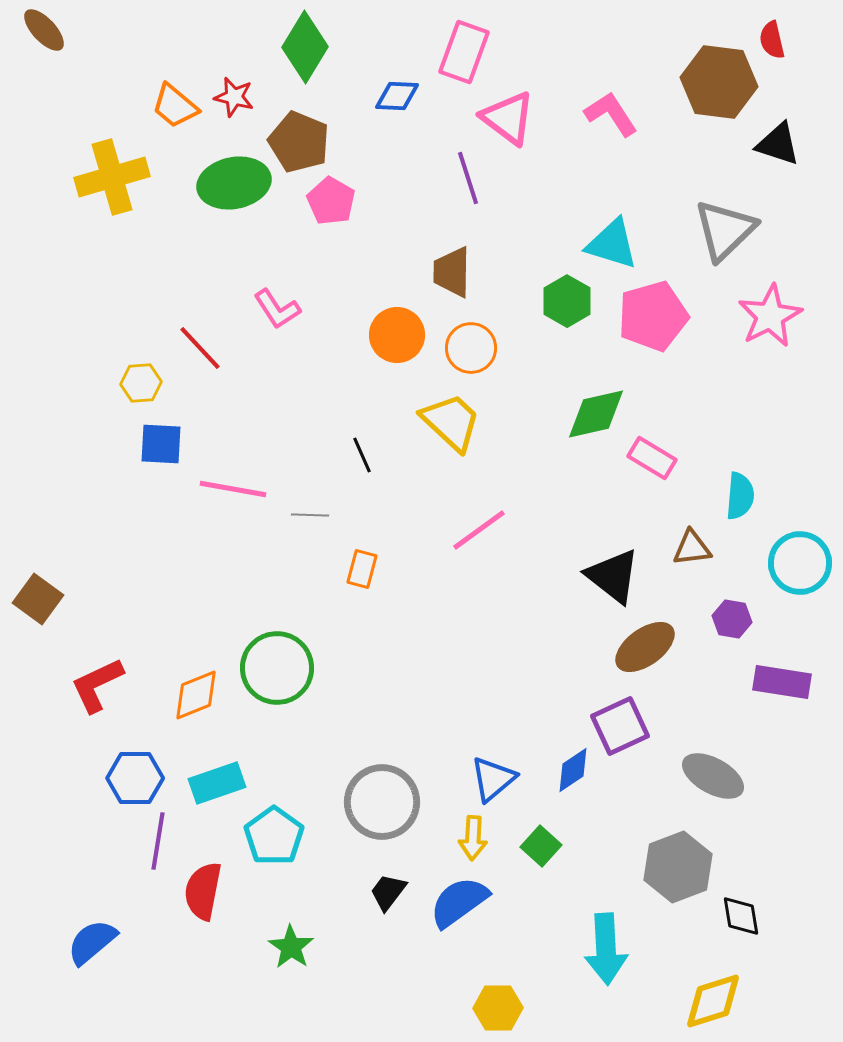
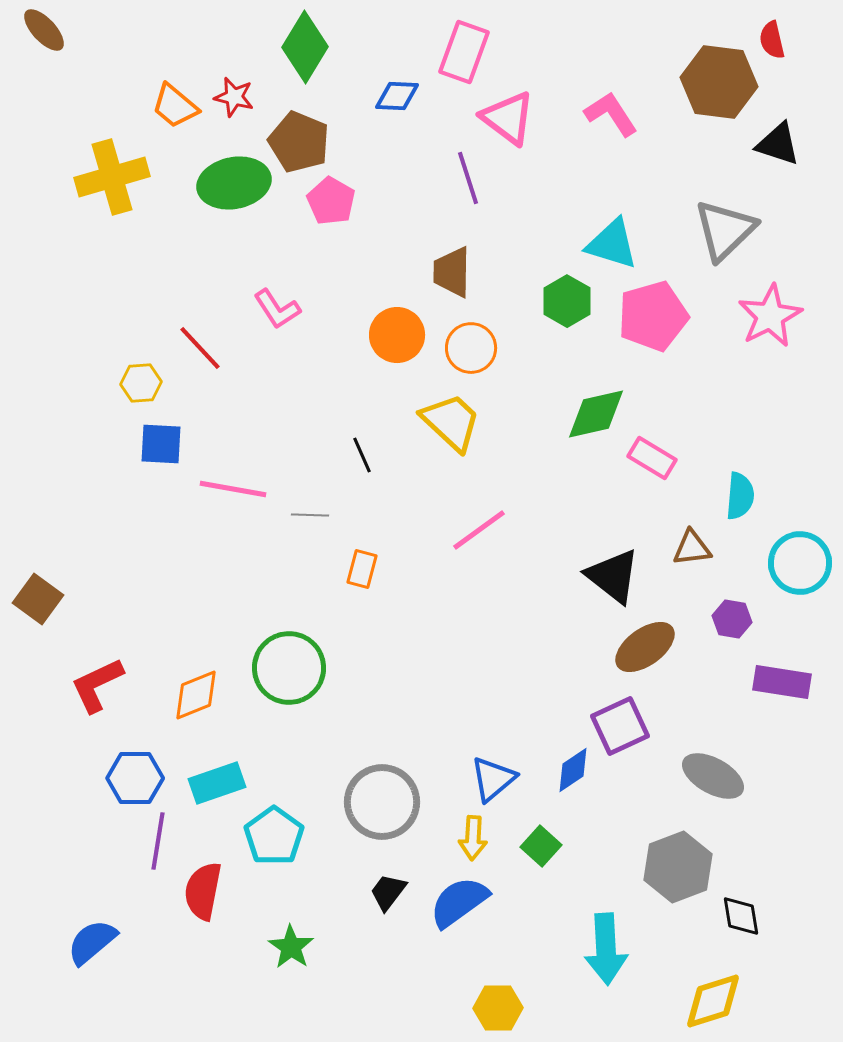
green circle at (277, 668): moved 12 px right
